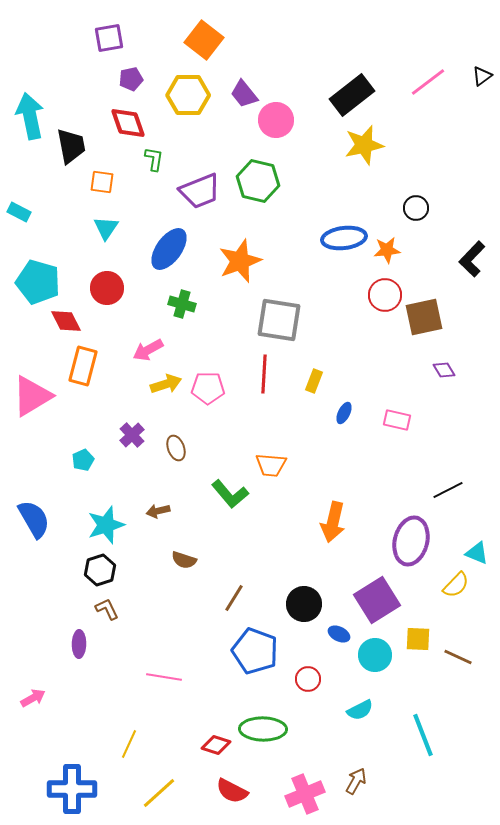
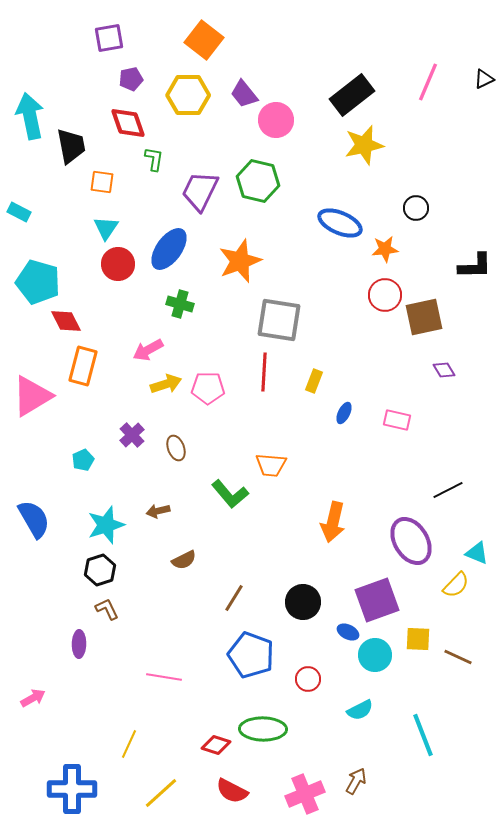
black triangle at (482, 76): moved 2 px right, 3 px down; rotated 10 degrees clockwise
pink line at (428, 82): rotated 30 degrees counterclockwise
purple trapezoid at (200, 191): rotated 138 degrees clockwise
blue ellipse at (344, 238): moved 4 px left, 15 px up; rotated 30 degrees clockwise
orange star at (387, 250): moved 2 px left, 1 px up
black L-shape at (472, 259): moved 3 px right, 7 px down; rotated 135 degrees counterclockwise
red circle at (107, 288): moved 11 px right, 24 px up
green cross at (182, 304): moved 2 px left
red line at (264, 374): moved 2 px up
purple ellipse at (411, 541): rotated 45 degrees counterclockwise
brown semicircle at (184, 560): rotated 45 degrees counterclockwise
purple square at (377, 600): rotated 12 degrees clockwise
black circle at (304, 604): moved 1 px left, 2 px up
blue ellipse at (339, 634): moved 9 px right, 2 px up
blue pentagon at (255, 651): moved 4 px left, 4 px down
yellow line at (159, 793): moved 2 px right
